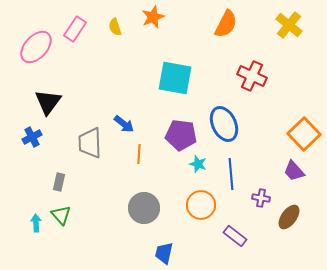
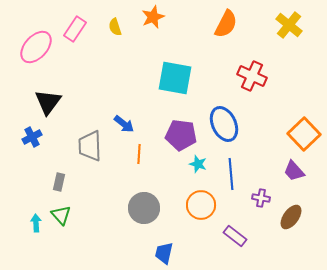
gray trapezoid: moved 3 px down
brown ellipse: moved 2 px right
